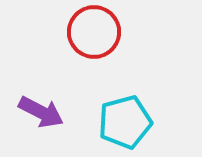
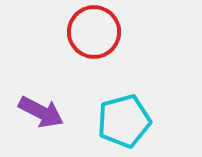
cyan pentagon: moved 1 px left, 1 px up
